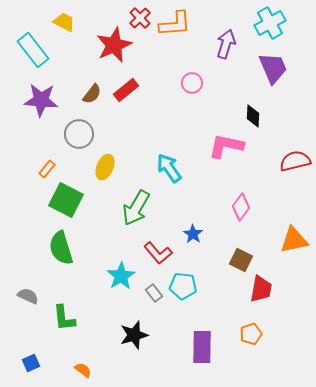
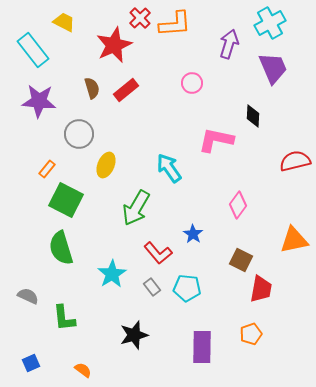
purple arrow: moved 3 px right
brown semicircle: moved 6 px up; rotated 55 degrees counterclockwise
purple star: moved 2 px left, 1 px down
pink L-shape: moved 10 px left, 6 px up
yellow ellipse: moved 1 px right, 2 px up
pink diamond: moved 3 px left, 2 px up
cyan star: moved 9 px left, 2 px up
cyan pentagon: moved 4 px right, 2 px down
gray rectangle: moved 2 px left, 6 px up
